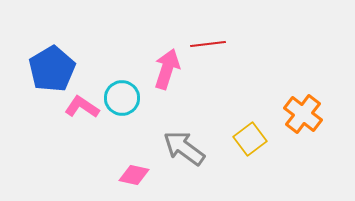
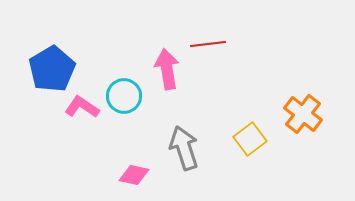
pink arrow: rotated 27 degrees counterclockwise
cyan circle: moved 2 px right, 2 px up
gray arrow: rotated 36 degrees clockwise
